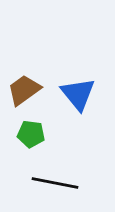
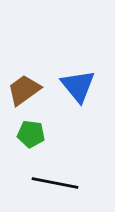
blue triangle: moved 8 px up
